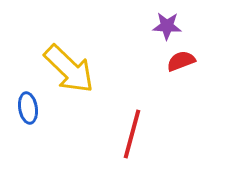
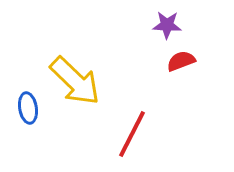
purple star: moved 1 px up
yellow arrow: moved 6 px right, 12 px down
red line: rotated 12 degrees clockwise
